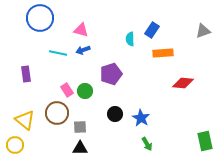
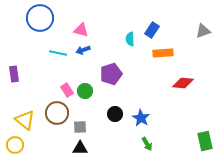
purple rectangle: moved 12 px left
